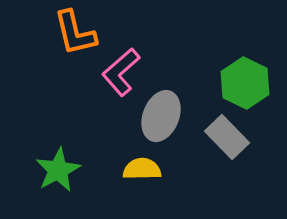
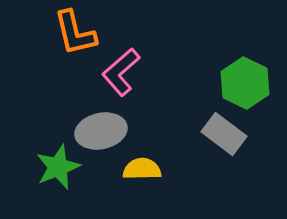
gray ellipse: moved 60 px left, 15 px down; rotated 57 degrees clockwise
gray rectangle: moved 3 px left, 3 px up; rotated 9 degrees counterclockwise
green star: moved 3 px up; rotated 6 degrees clockwise
